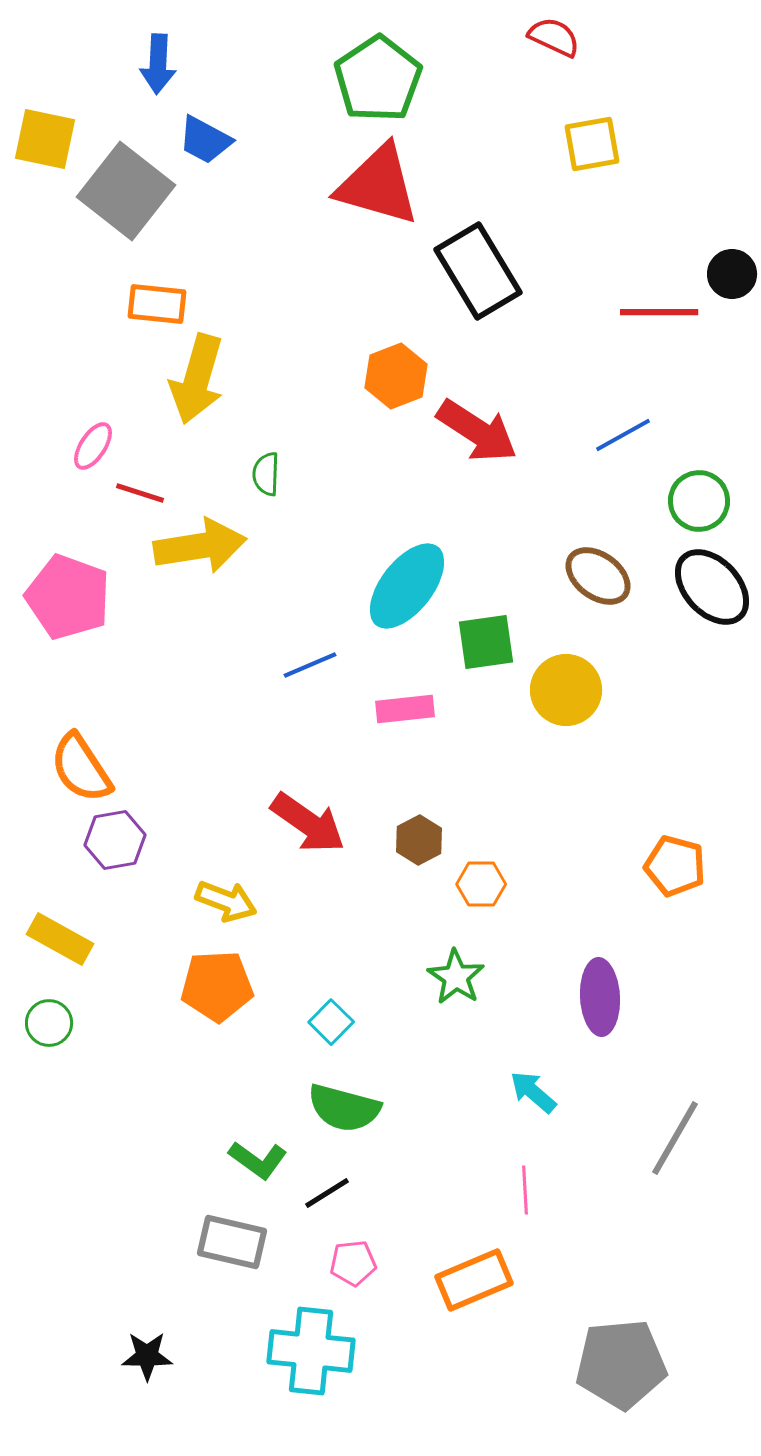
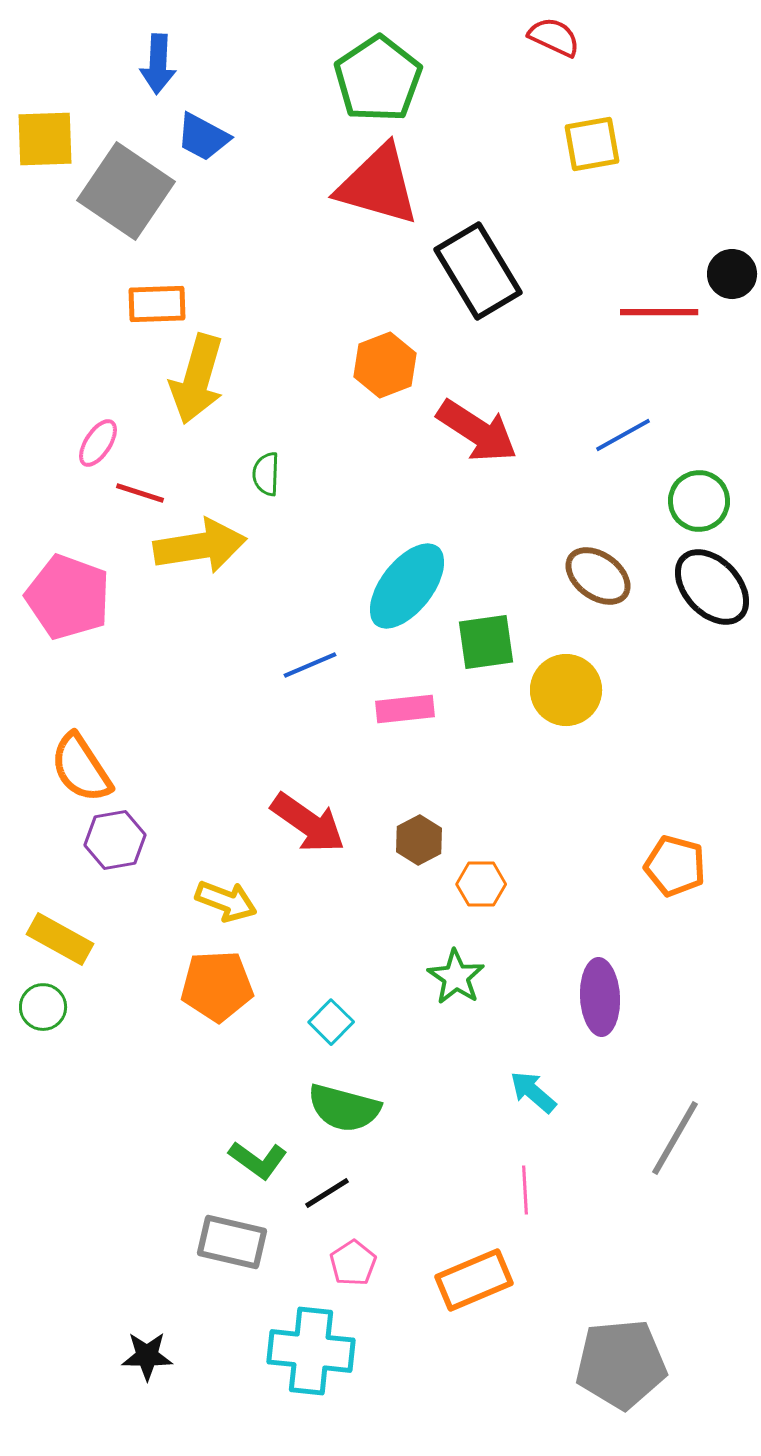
yellow square at (45, 139): rotated 14 degrees counterclockwise
blue trapezoid at (205, 140): moved 2 px left, 3 px up
gray square at (126, 191): rotated 4 degrees counterclockwise
orange rectangle at (157, 304): rotated 8 degrees counterclockwise
orange hexagon at (396, 376): moved 11 px left, 11 px up
pink ellipse at (93, 446): moved 5 px right, 3 px up
green circle at (49, 1023): moved 6 px left, 16 px up
pink pentagon at (353, 1263): rotated 27 degrees counterclockwise
